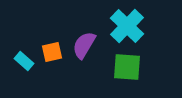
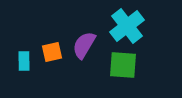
cyan cross: rotated 8 degrees clockwise
cyan rectangle: rotated 48 degrees clockwise
green square: moved 4 px left, 2 px up
